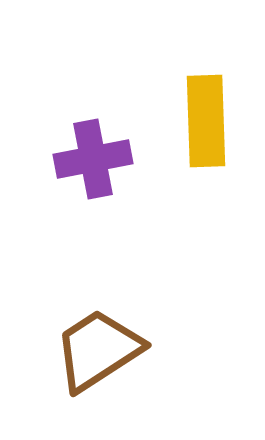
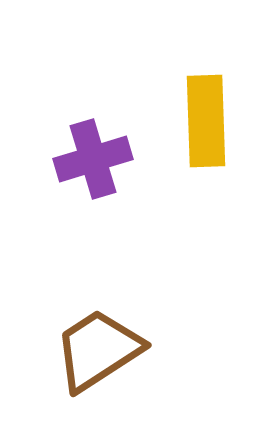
purple cross: rotated 6 degrees counterclockwise
